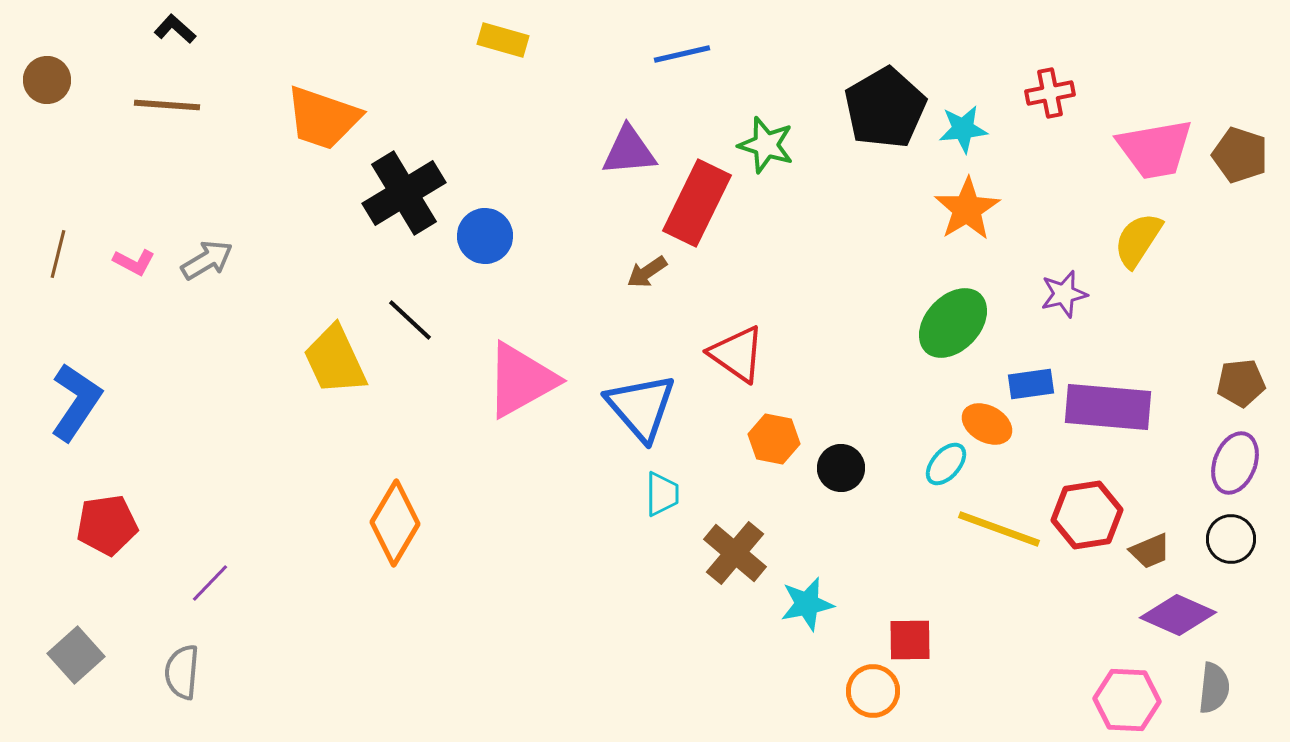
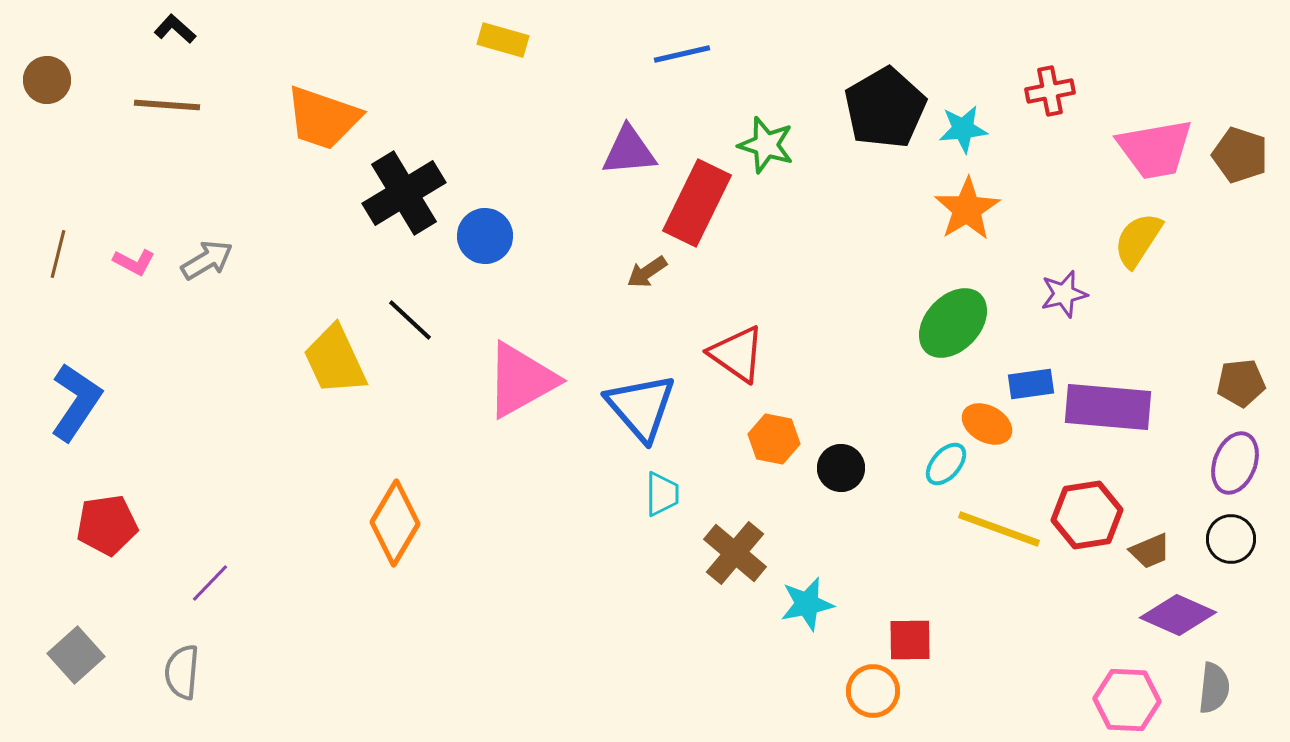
red cross at (1050, 93): moved 2 px up
